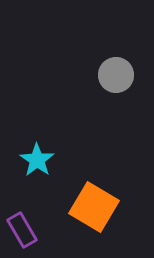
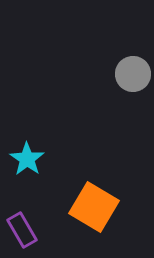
gray circle: moved 17 px right, 1 px up
cyan star: moved 10 px left, 1 px up
